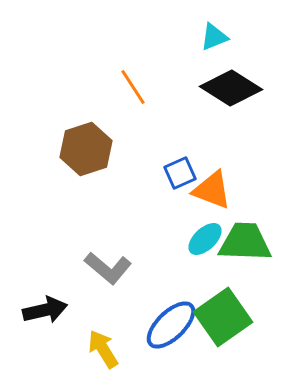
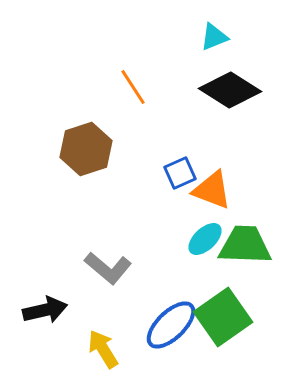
black diamond: moved 1 px left, 2 px down
green trapezoid: moved 3 px down
